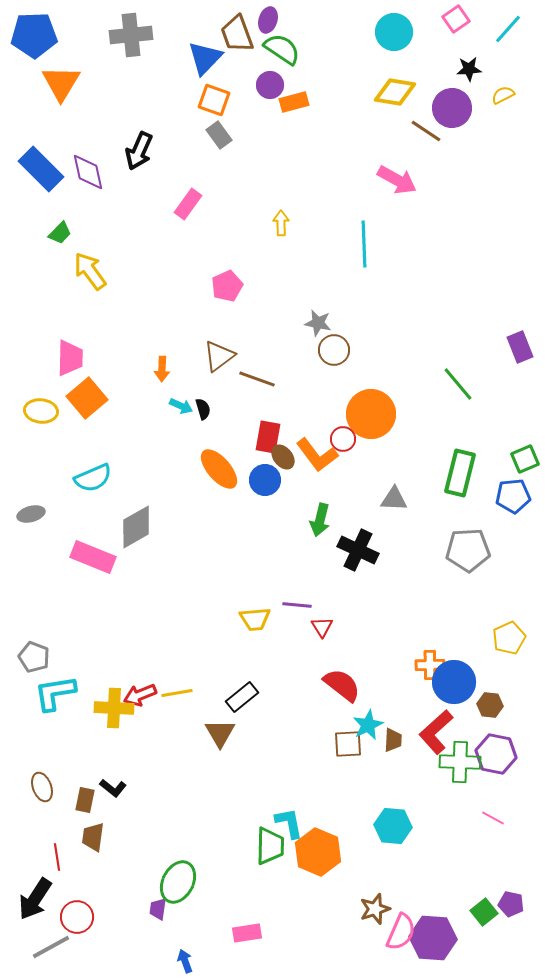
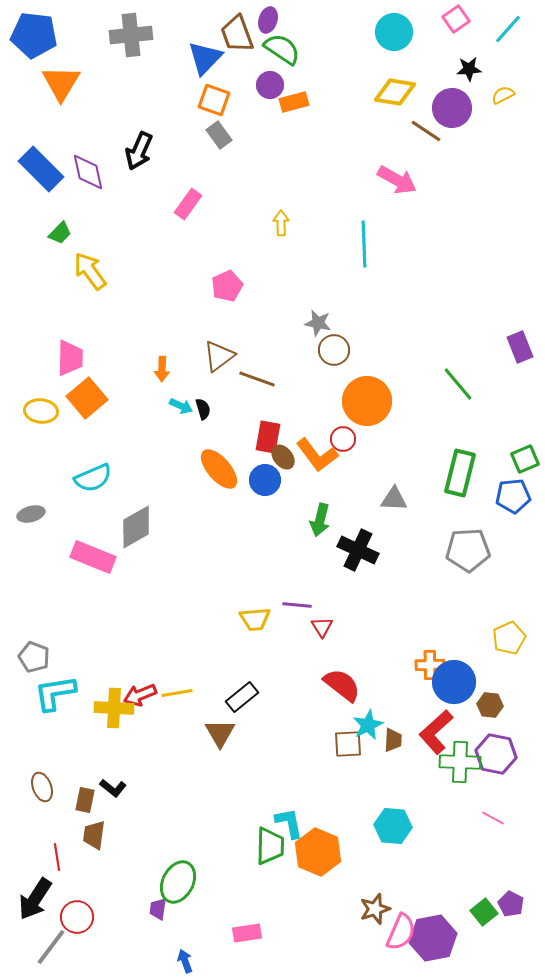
blue pentagon at (34, 35): rotated 9 degrees clockwise
orange circle at (371, 414): moved 4 px left, 13 px up
brown trapezoid at (93, 837): moved 1 px right, 2 px up
purple pentagon at (511, 904): rotated 15 degrees clockwise
purple hexagon at (433, 938): rotated 15 degrees counterclockwise
gray line at (51, 947): rotated 24 degrees counterclockwise
